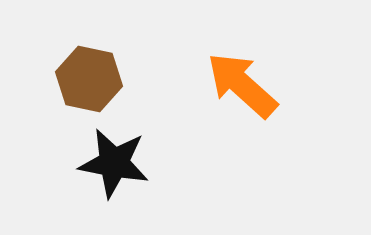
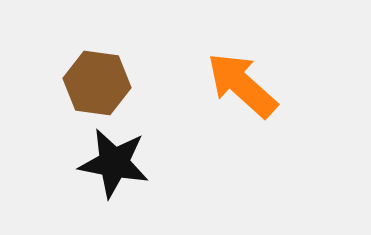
brown hexagon: moved 8 px right, 4 px down; rotated 4 degrees counterclockwise
